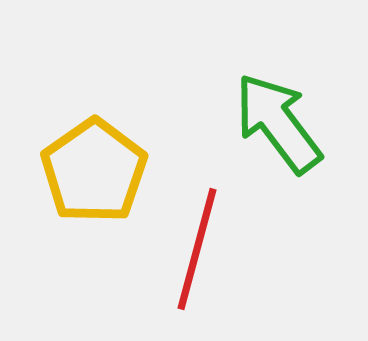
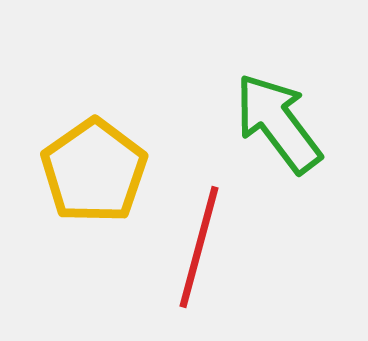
red line: moved 2 px right, 2 px up
